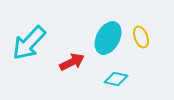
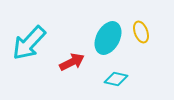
yellow ellipse: moved 5 px up
